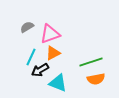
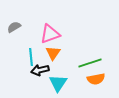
gray semicircle: moved 13 px left
orange triangle: rotated 28 degrees counterclockwise
cyan line: rotated 30 degrees counterclockwise
green line: moved 1 px left, 1 px down
black arrow: rotated 18 degrees clockwise
cyan triangle: rotated 42 degrees clockwise
